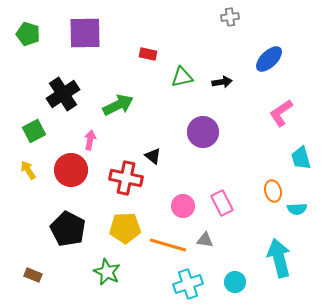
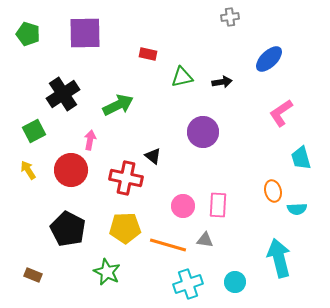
pink rectangle: moved 4 px left, 2 px down; rotated 30 degrees clockwise
